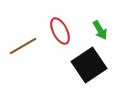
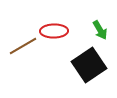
red ellipse: moved 6 px left; rotated 64 degrees counterclockwise
